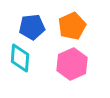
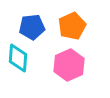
cyan diamond: moved 2 px left
pink hexagon: moved 3 px left, 1 px down
